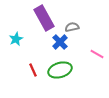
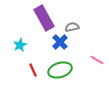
cyan star: moved 4 px right, 6 px down
pink line: moved 6 px down
